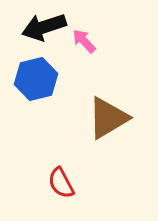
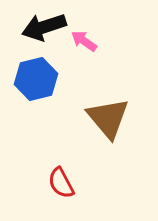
pink arrow: rotated 12 degrees counterclockwise
brown triangle: rotated 39 degrees counterclockwise
